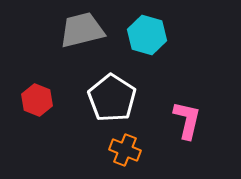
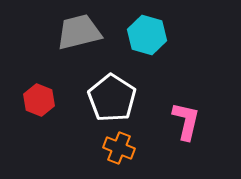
gray trapezoid: moved 3 px left, 2 px down
red hexagon: moved 2 px right
pink L-shape: moved 1 px left, 1 px down
orange cross: moved 6 px left, 2 px up
